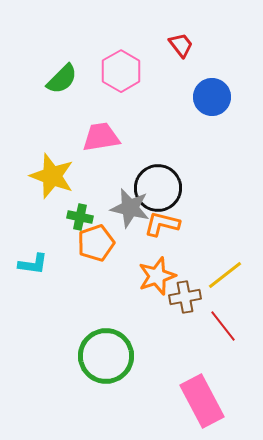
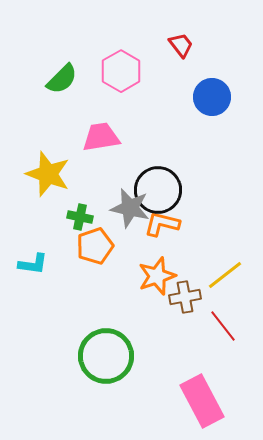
yellow star: moved 4 px left, 2 px up
black circle: moved 2 px down
orange pentagon: moved 1 px left, 3 px down
